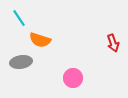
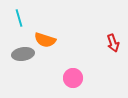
cyan line: rotated 18 degrees clockwise
orange semicircle: moved 5 px right
gray ellipse: moved 2 px right, 8 px up
